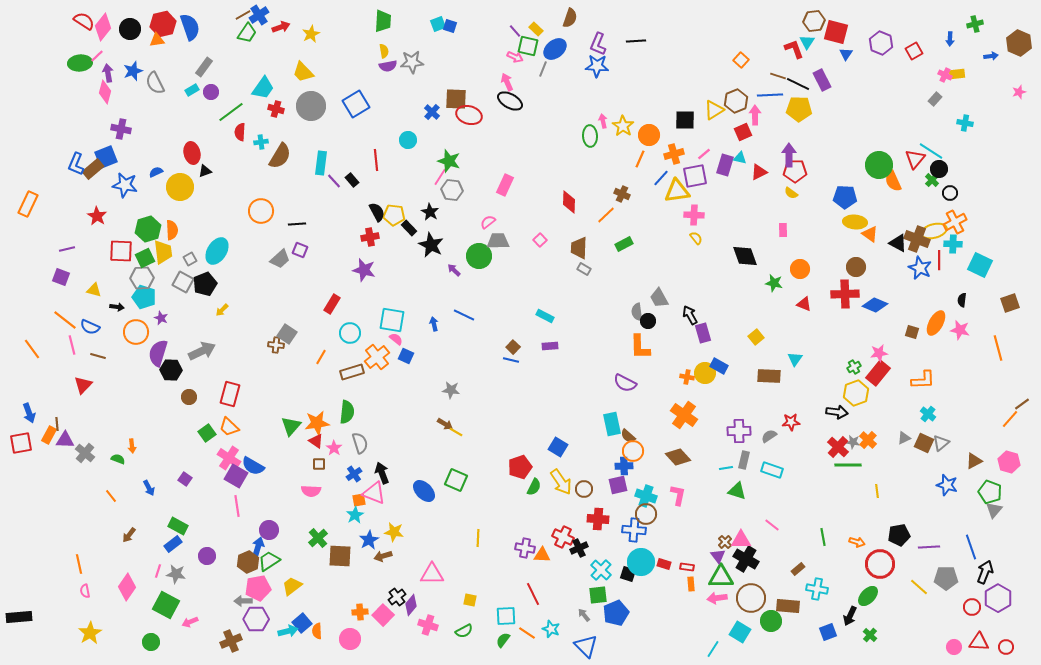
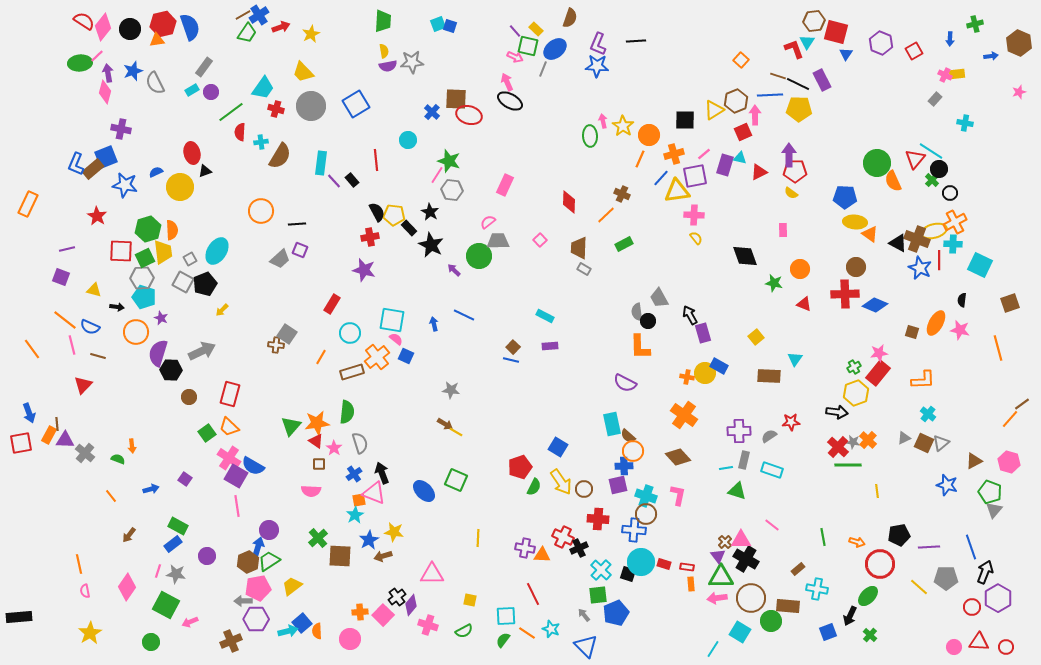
green circle at (879, 165): moved 2 px left, 2 px up
pink line at (440, 177): moved 3 px left, 2 px up
blue arrow at (149, 488): moved 2 px right, 1 px down; rotated 77 degrees counterclockwise
